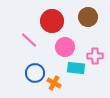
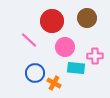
brown circle: moved 1 px left, 1 px down
